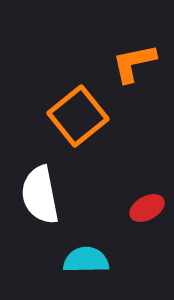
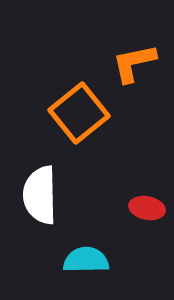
orange square: moved 1 px right, 3 px up
white semicircle: rotated 10 degrees clockwise
red ellipse: rotated 40 degrees clockwise
